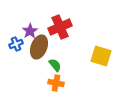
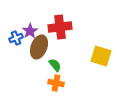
red cross: rotated 15 degrees clockwise
blue cross: moved 6 px up
